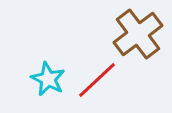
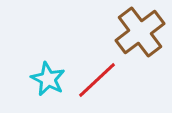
brown cross: moved 2 px right, 2 px up
